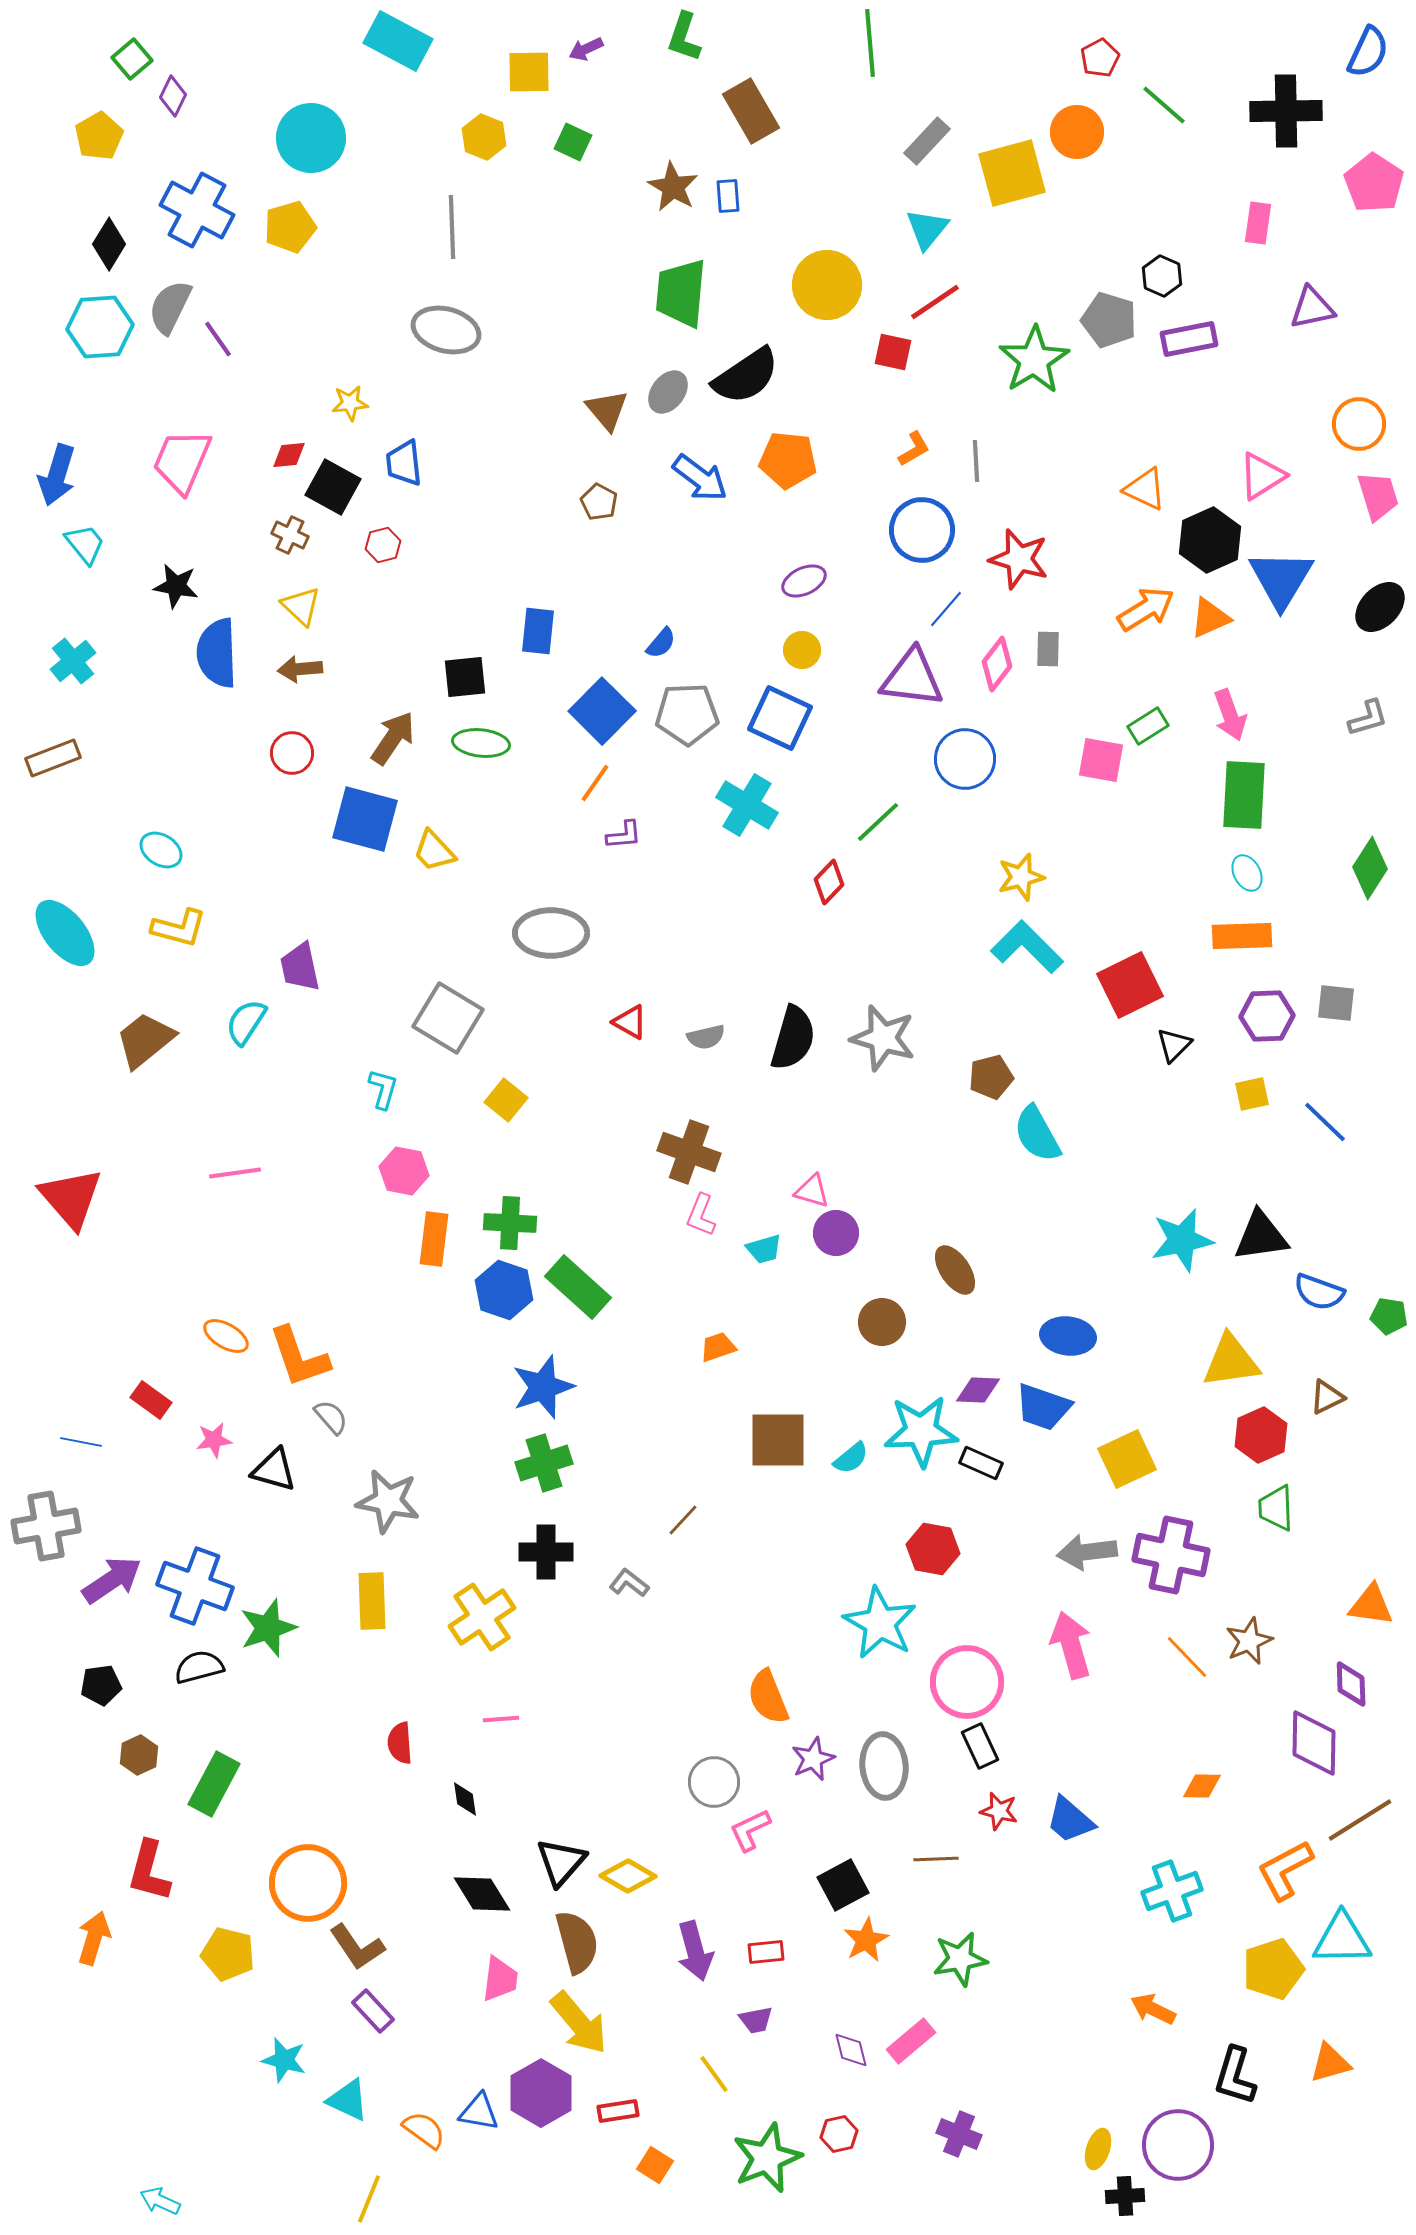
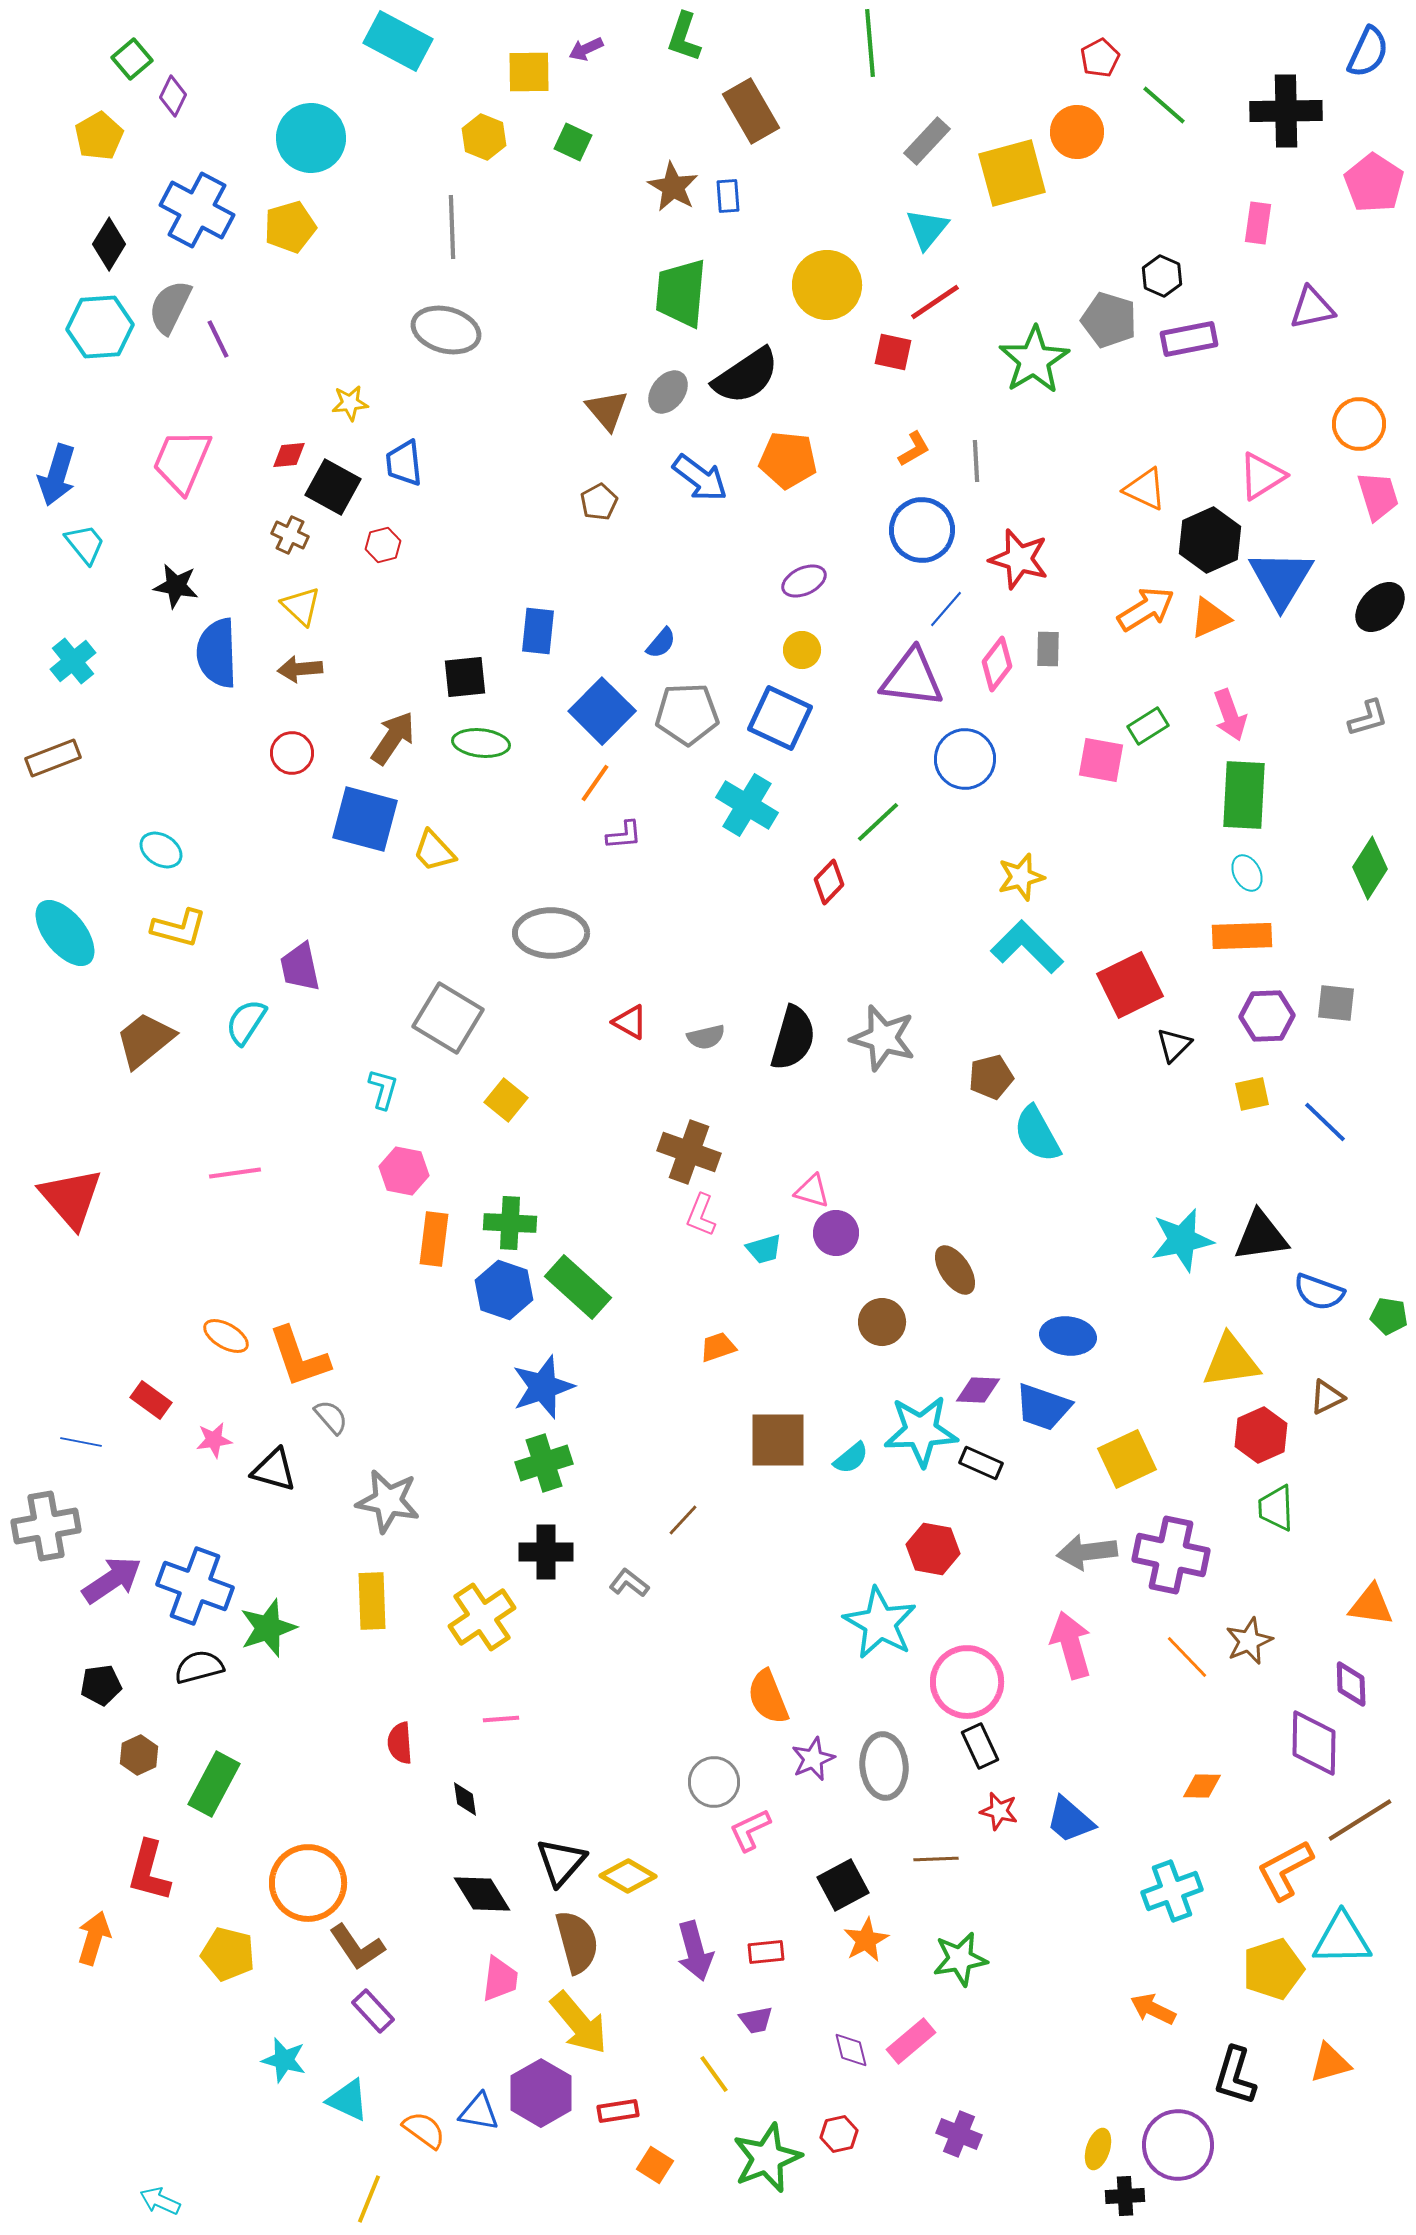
purple line at (218, 339): rotated 9 degrees clockwise
brown pentagon at (599, 502): rotated 15 degrees clockwise
